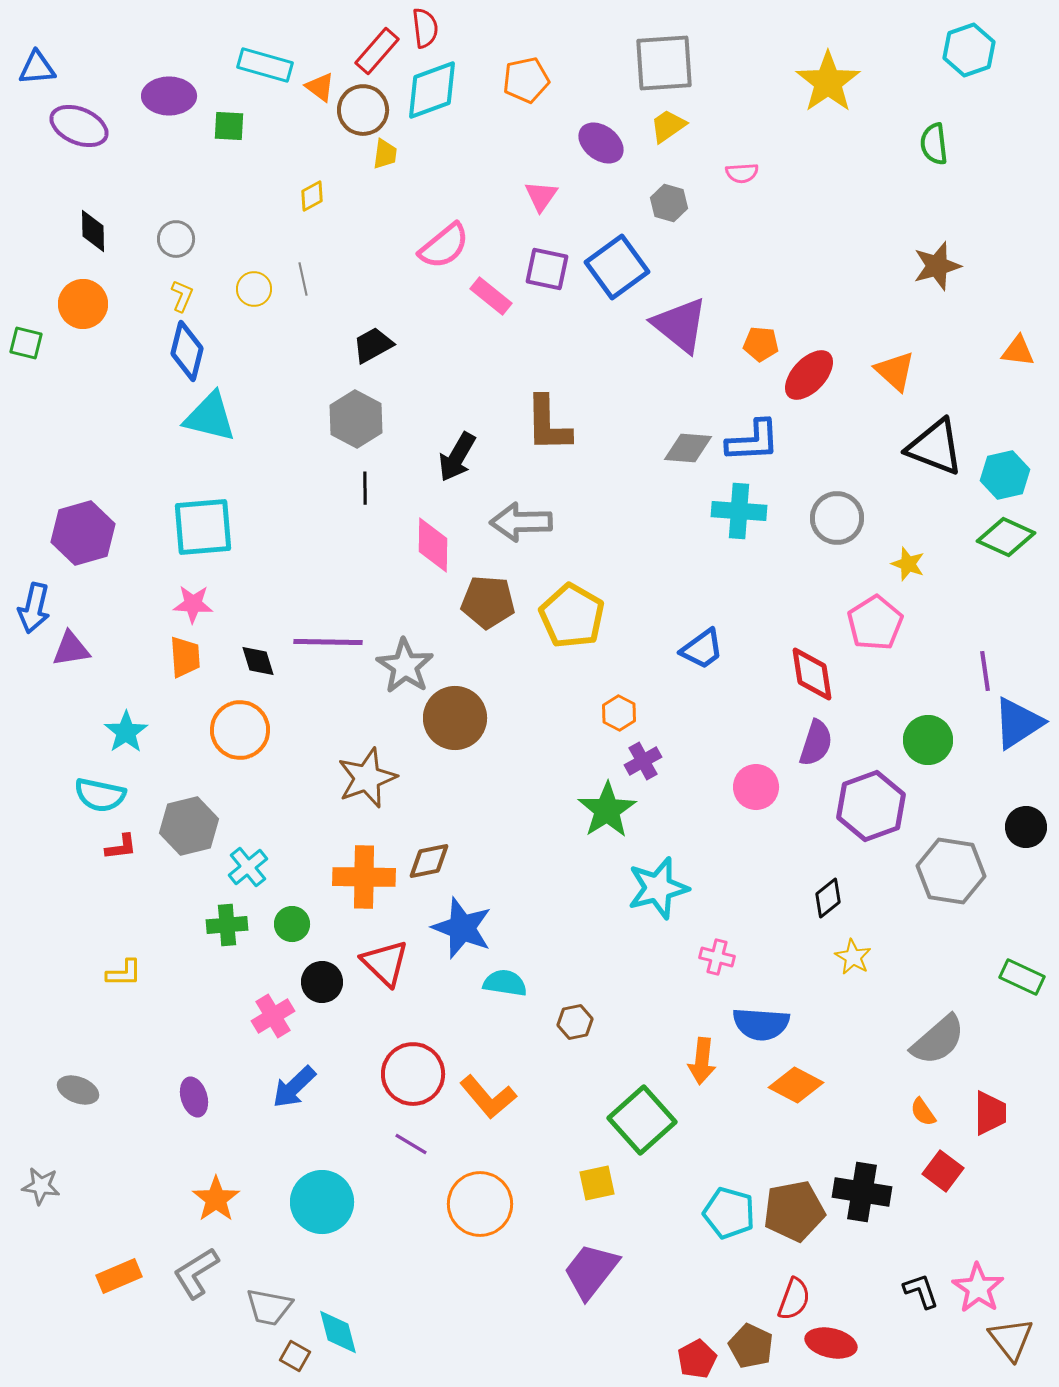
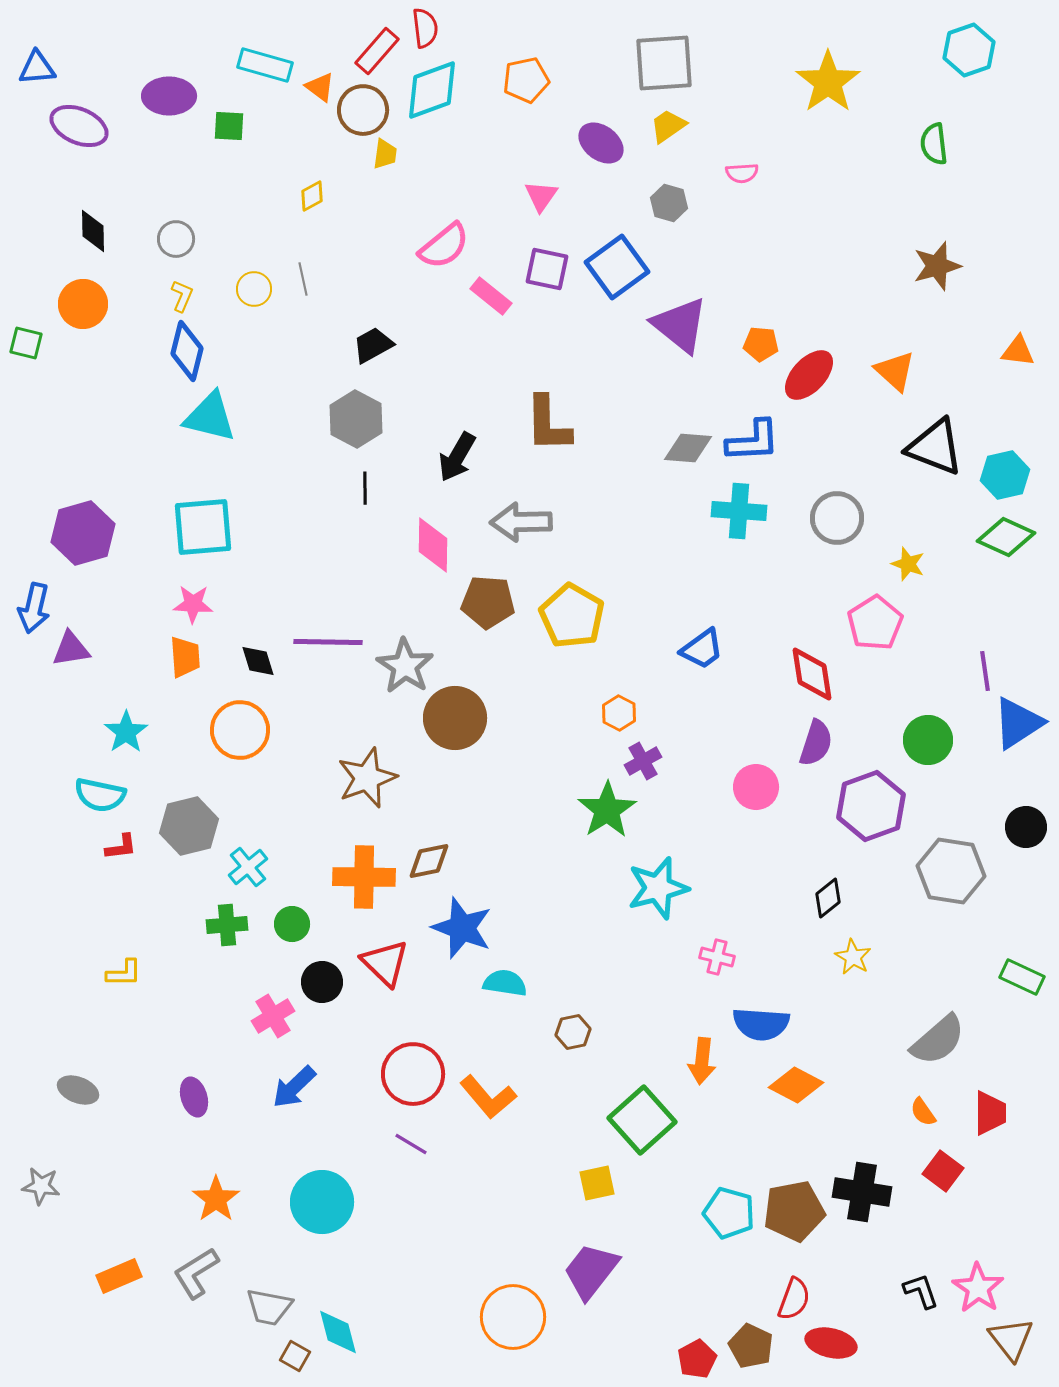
brown hexagon at (575, 1022): moved 2 px left, 10 px down
orange circle at (480, 1204): moved 33 px right, 113 px down
